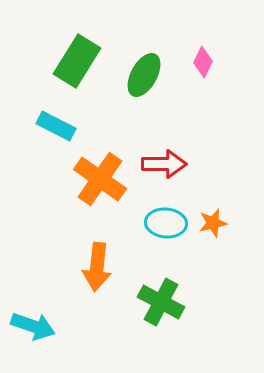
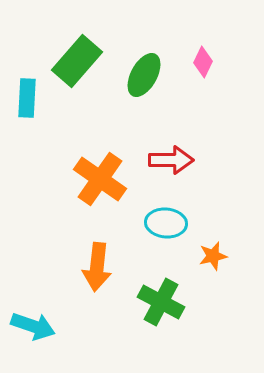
green rectangle: rotated 9 degrees clockwise
cyan rectangle: moved 29 px left, 28 px up; rotated 66 degrees clockwise
red arrow: moved 7 px right, 4 px up
orange star: moved 33 px down
